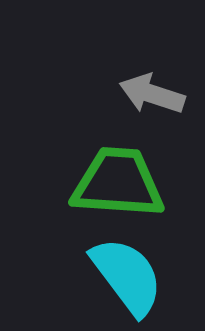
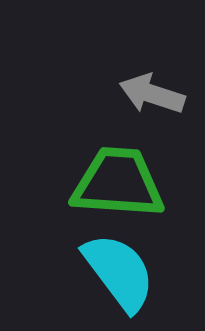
cyan semicircle: moved 8 px left, 4 px up
